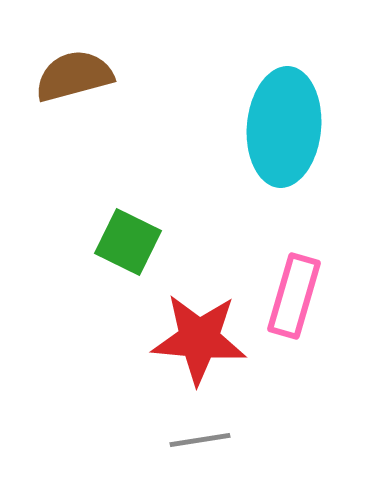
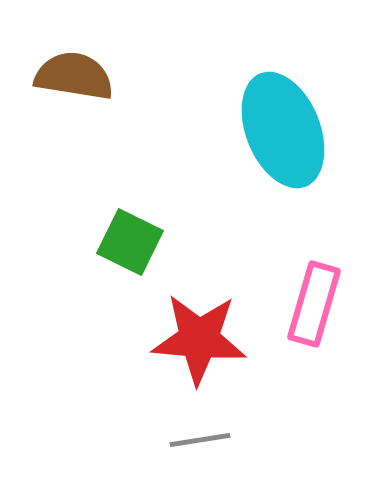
brown semicircle: rotated 24 degrees clockwise
cyan ellipse: moved 1 px left, 3 px down; rotated 27 degrees counterclockwise
green square: moved 2 px right
pink rectangle: moved 20 px right, 8 px down
